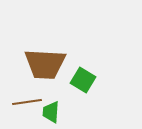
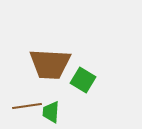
brown trapezoid: moved 5 px right
brown line: moved 4 px down
